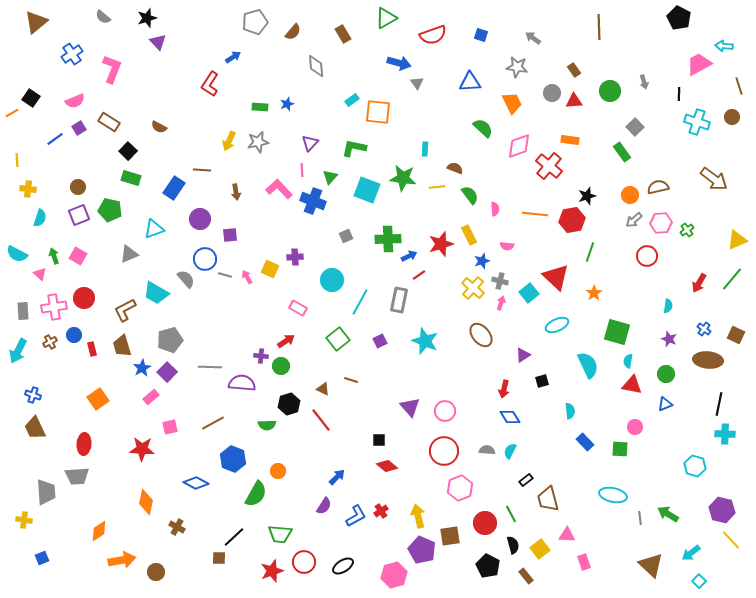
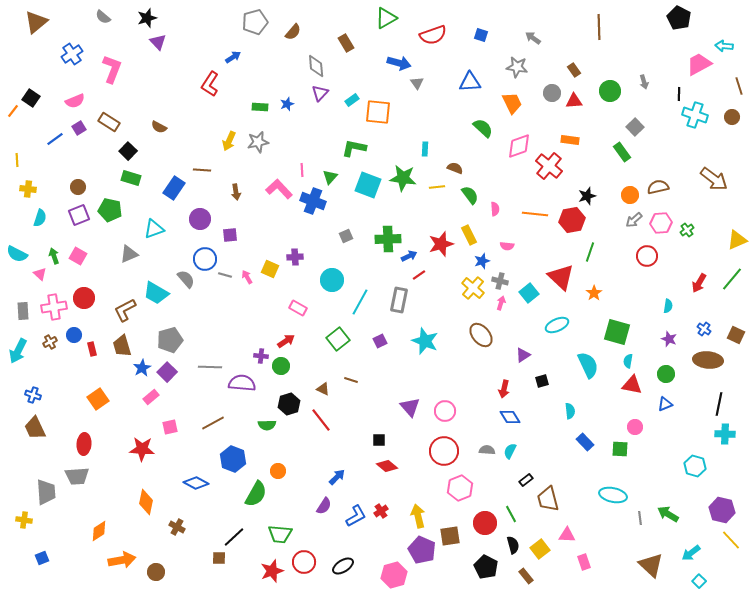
brown rectangle at (343, 34): moved 3 px right, 9 px down
orange line at (12, 113): moved 1 px right, 2 px up; rotated 24 degrees counterclockwise
cyan cross at (697, 122): moved 2 px left, 7 px up
purple triangle at (310, 143): moved 10 px right, 50 px up
cyan square at (367, 190): moved 1 px right, 5 px up
red triangle at (556, 277): moved 5 px right
black pentagon at (488, 566): moved 2 px left, 1 px down
